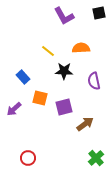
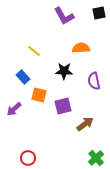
yellow line: moved 14 px left
orange square: moved 1 px left, 3 px up
purple square: moved 1 px left, 1 px up
